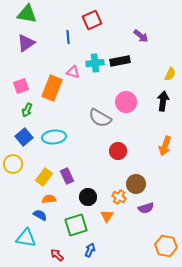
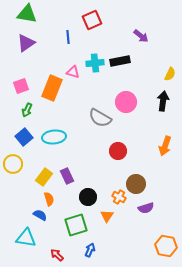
orange semicircle: rotated 80 degrees clockwise
